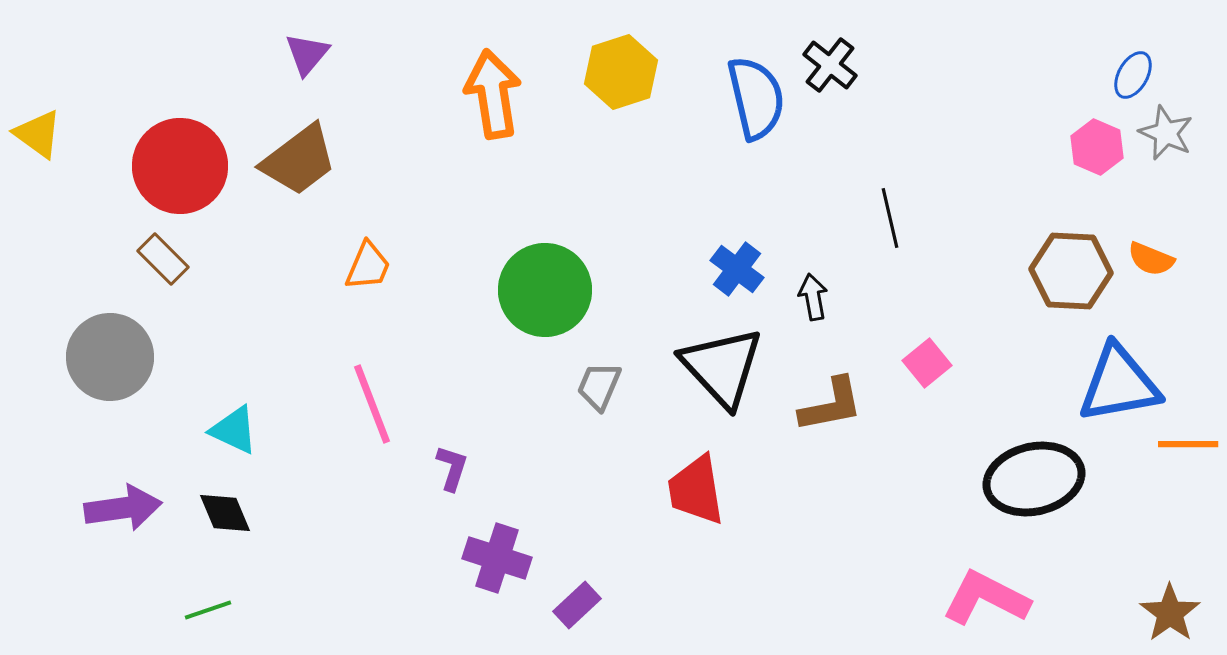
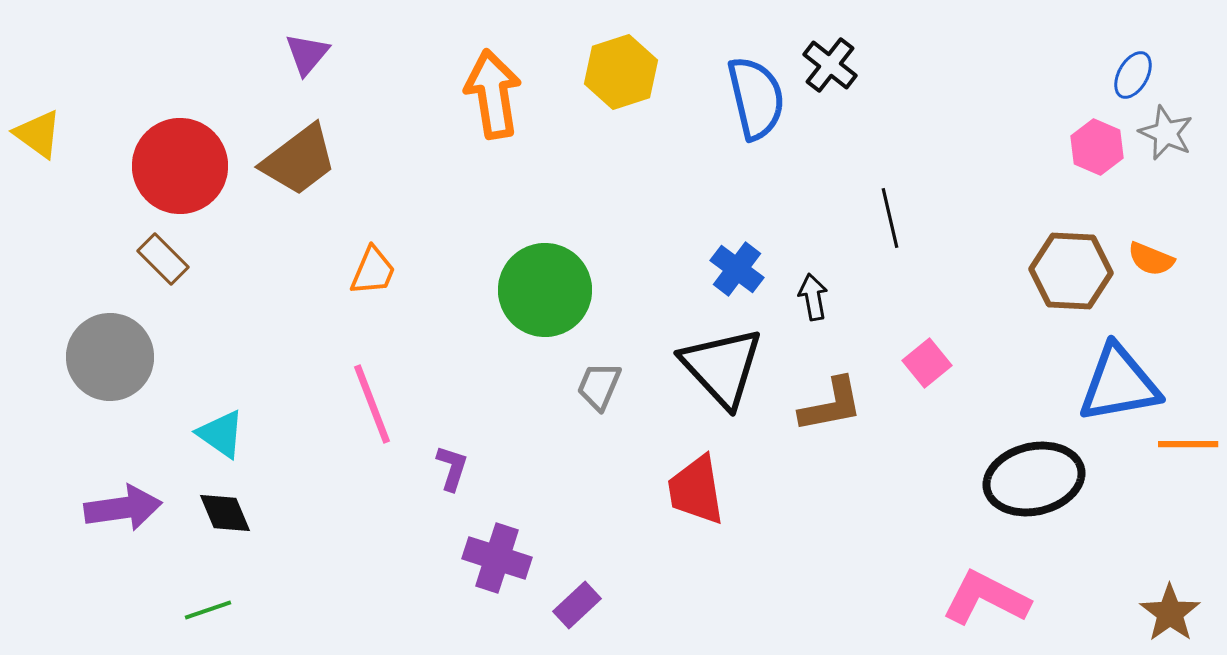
orange trapezoid: moved 5 px right, 5 px down
cyan triangle: moved 13 px left, 4 px down; rotated 10 degrees clockwise
